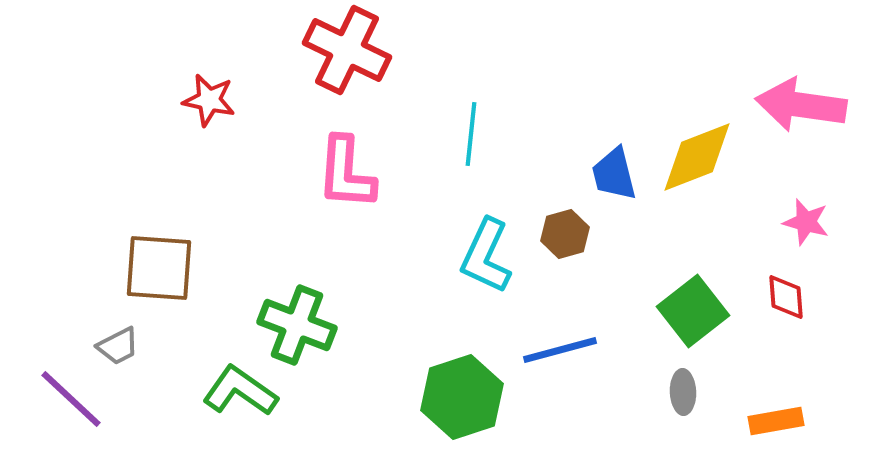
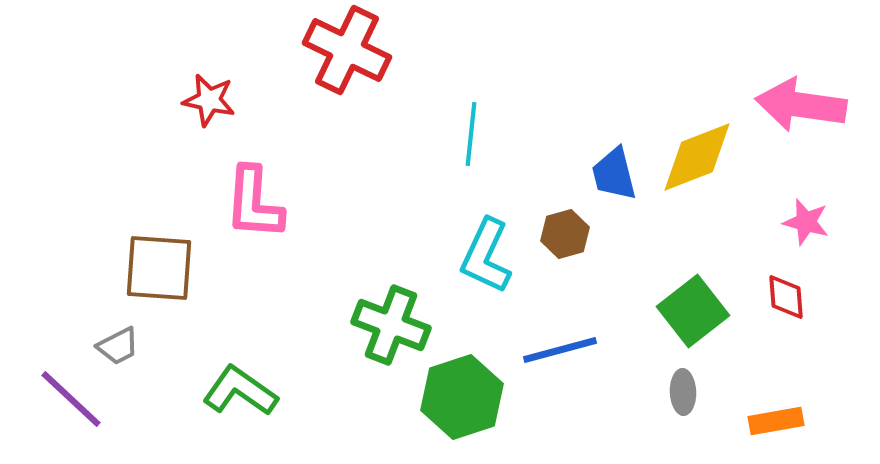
pink L-shape: moved 92 px left, 30 px down
green cross: moved 94 px right
